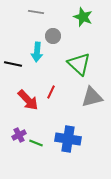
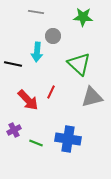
green star: rotated 18 degrees counterclockwise
purple cross: moved 5 px left, 5 px up
